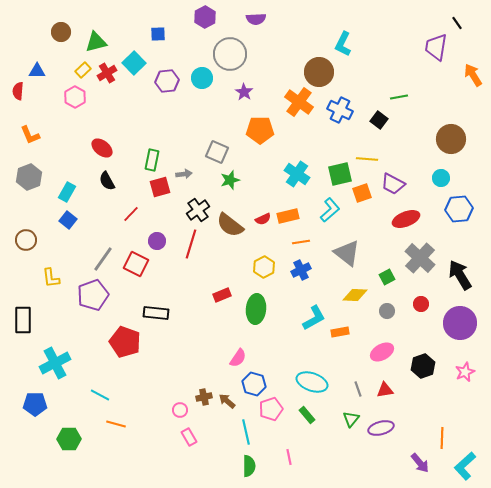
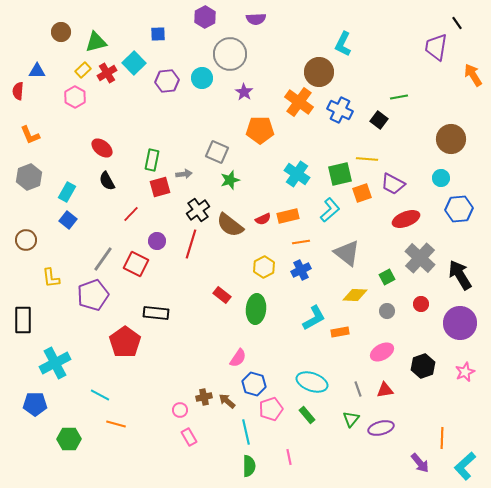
red rectangle at (222, 295): rotated 60 degrees clockwise
red pentagon at (125, 342): rotated 16 degrees clockwise
